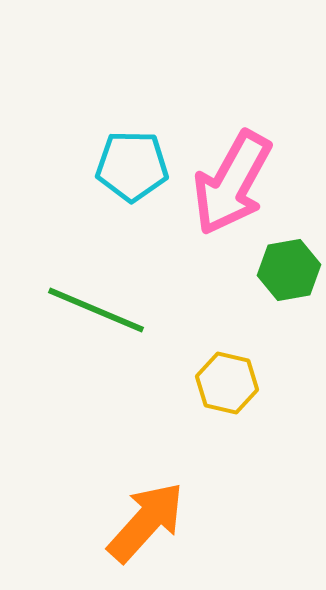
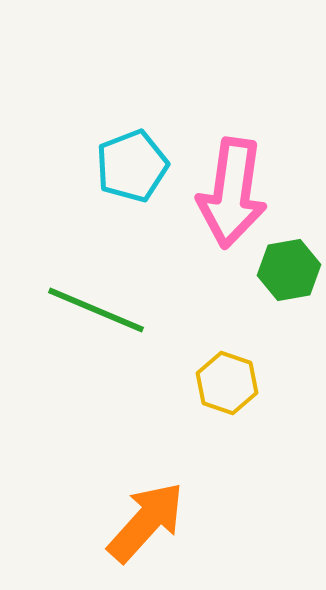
cyan pentagon: rotated 22 degrees counterclockwise
pink arrow: moved 10 px down; rotated 21 degrees counterclockwise
yellow hexagon: rotated 6 degrees clockwise
